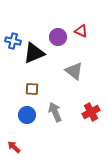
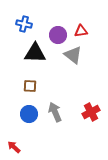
red triangle: rotated 32 degrees counterclockwise
purple circle: moved 2 px up
blue cross: moved 11 px right, 17 px up
black triangle: moved 1 px right; rotated 25 degrees clockwise
gray triangle: moved 1 px left, 16 px up
brown square: moved 2 px left, 3 px up
blue circle: moved 2 px right, 1 px up
